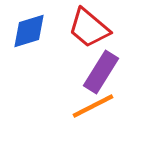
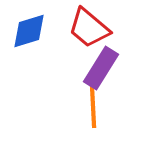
purple rectangle: moved 4 px up
orange line: rotated 66 degrees counterclockwise
